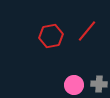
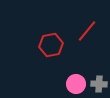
red hexagon: moved 9 px down
pink circle: moved 2 px right, 1 px up
